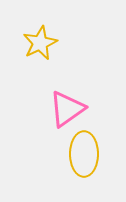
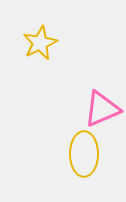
pink triangle: moved 35 px right; rotated 12 degrees clockwise
